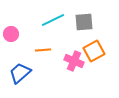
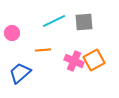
cyan line: moved 1 px right, 1 px down
pink circle: moved 1 px right, 1 px up
orange square: moved 9 px down
